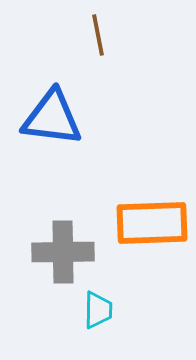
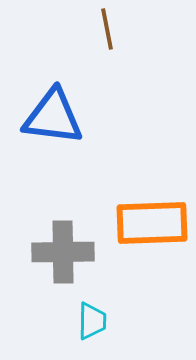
brown line: moved 9 px right, 6 px up
blue triangle: moved 1 px right, 1 px up
cyan trapezoid: moved 6 px left, 11 px down
